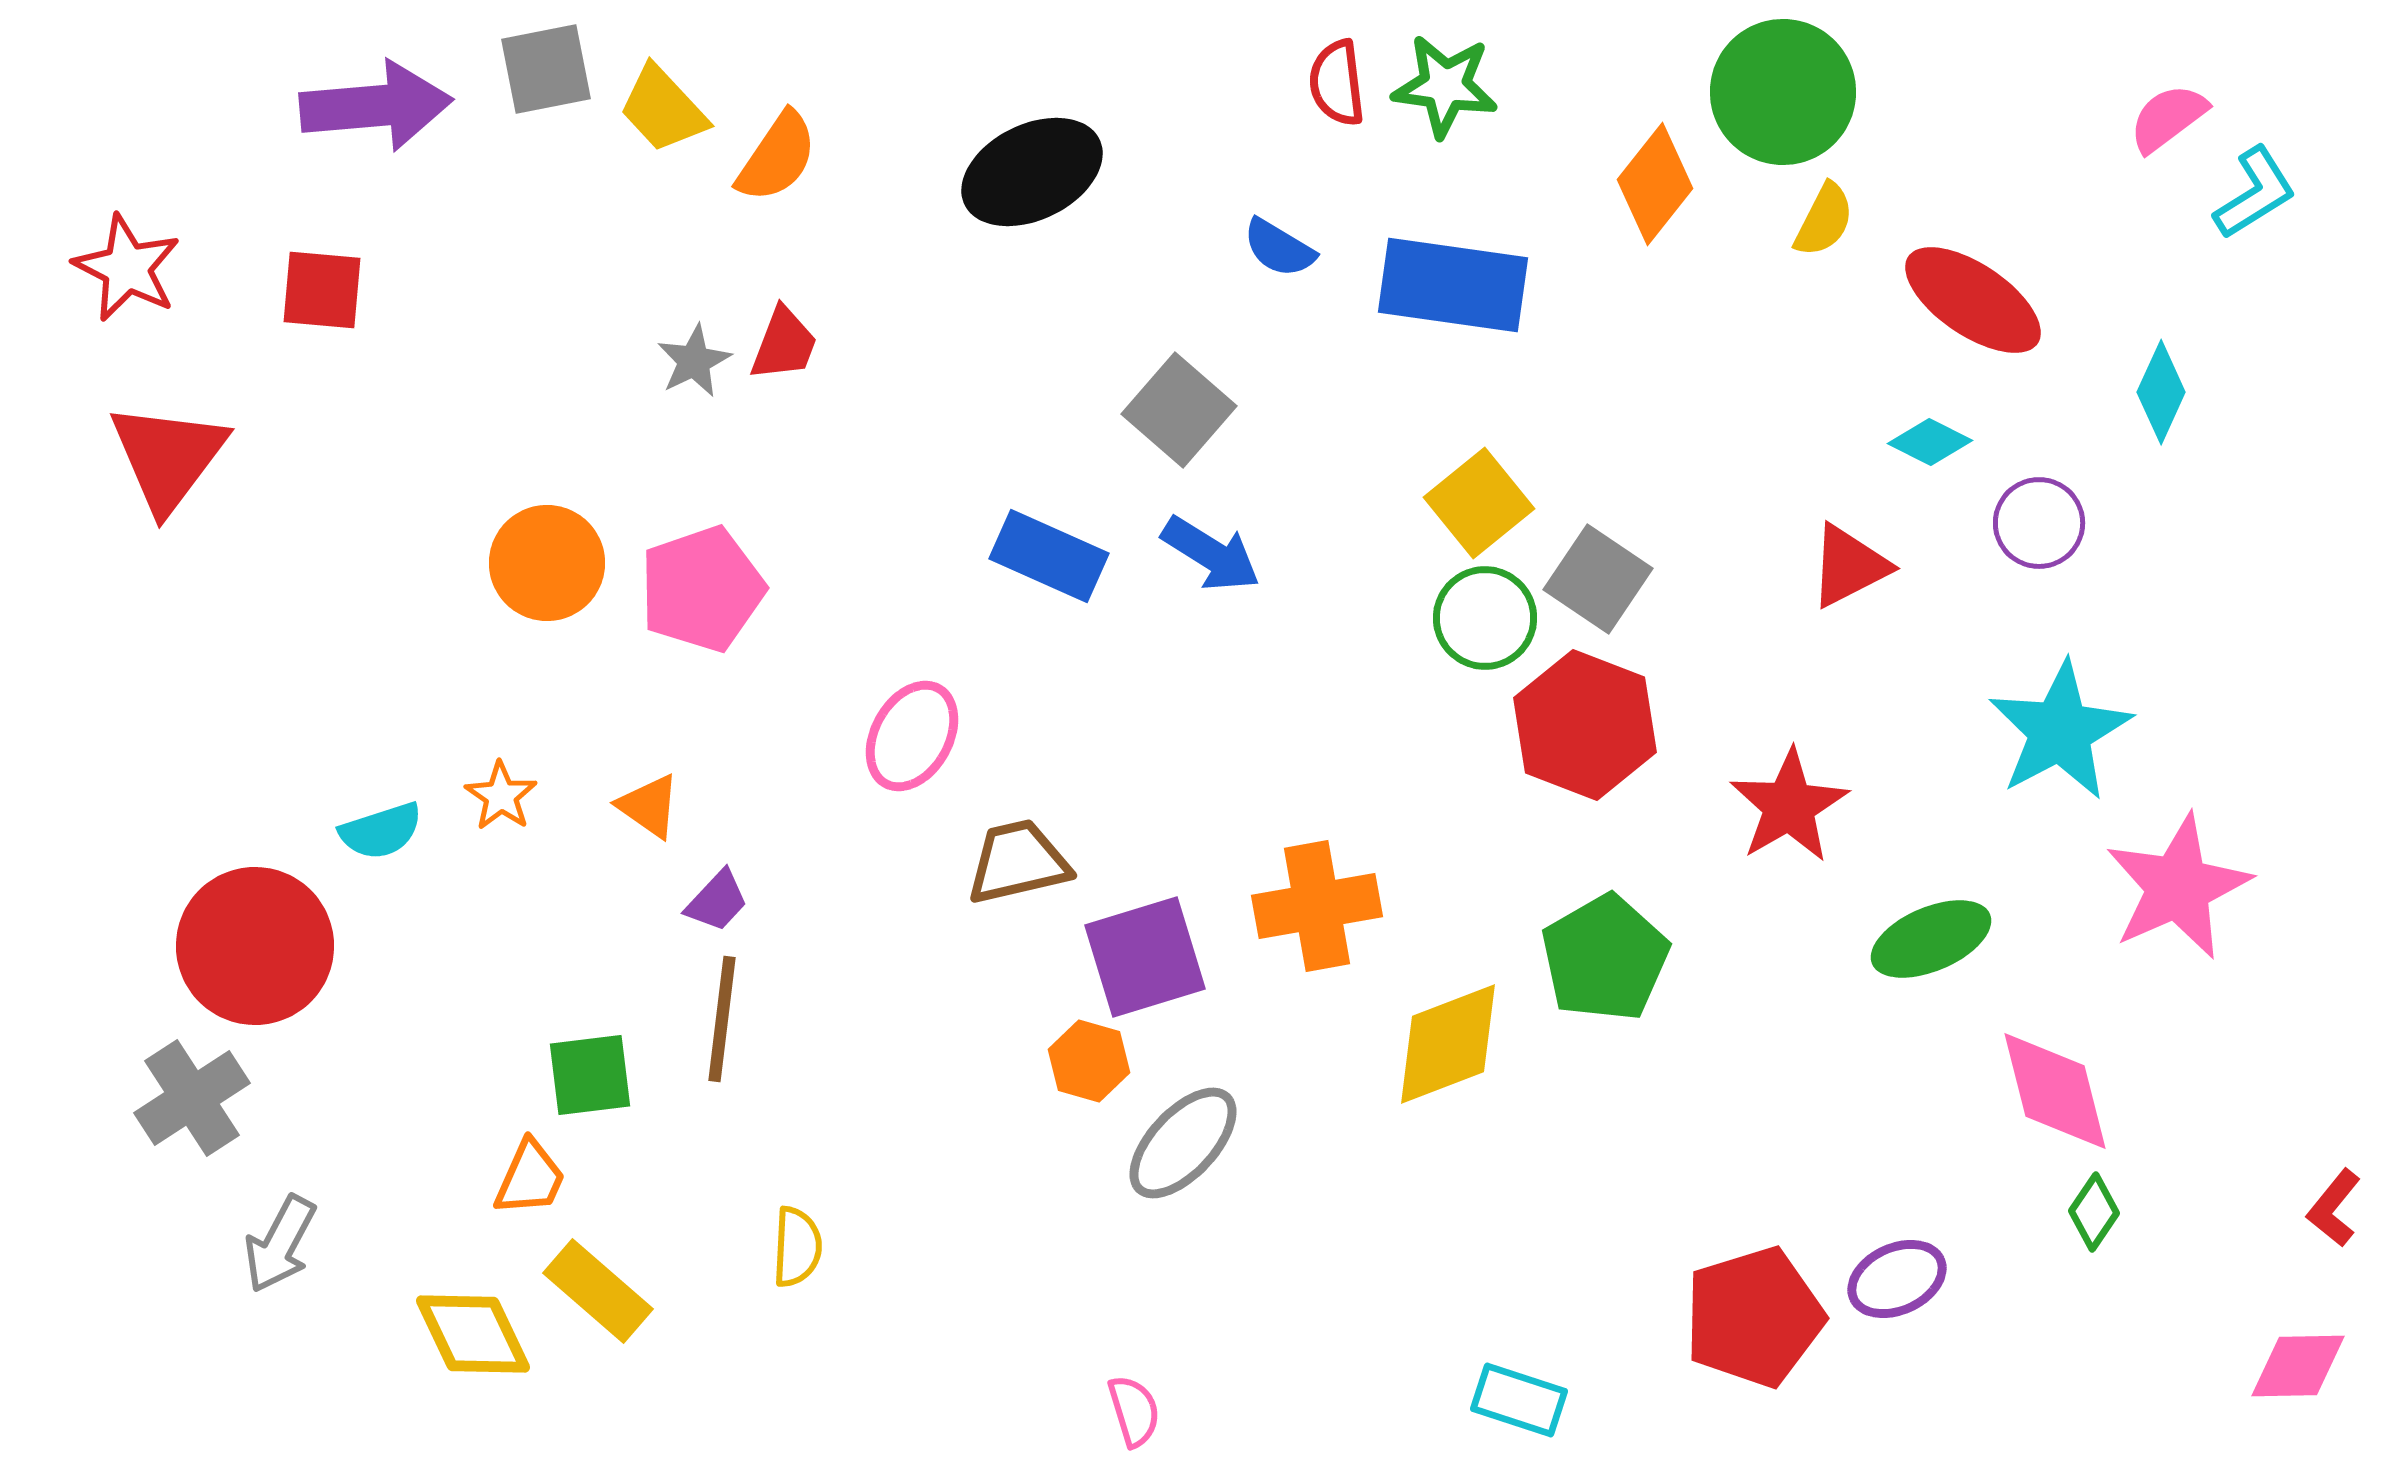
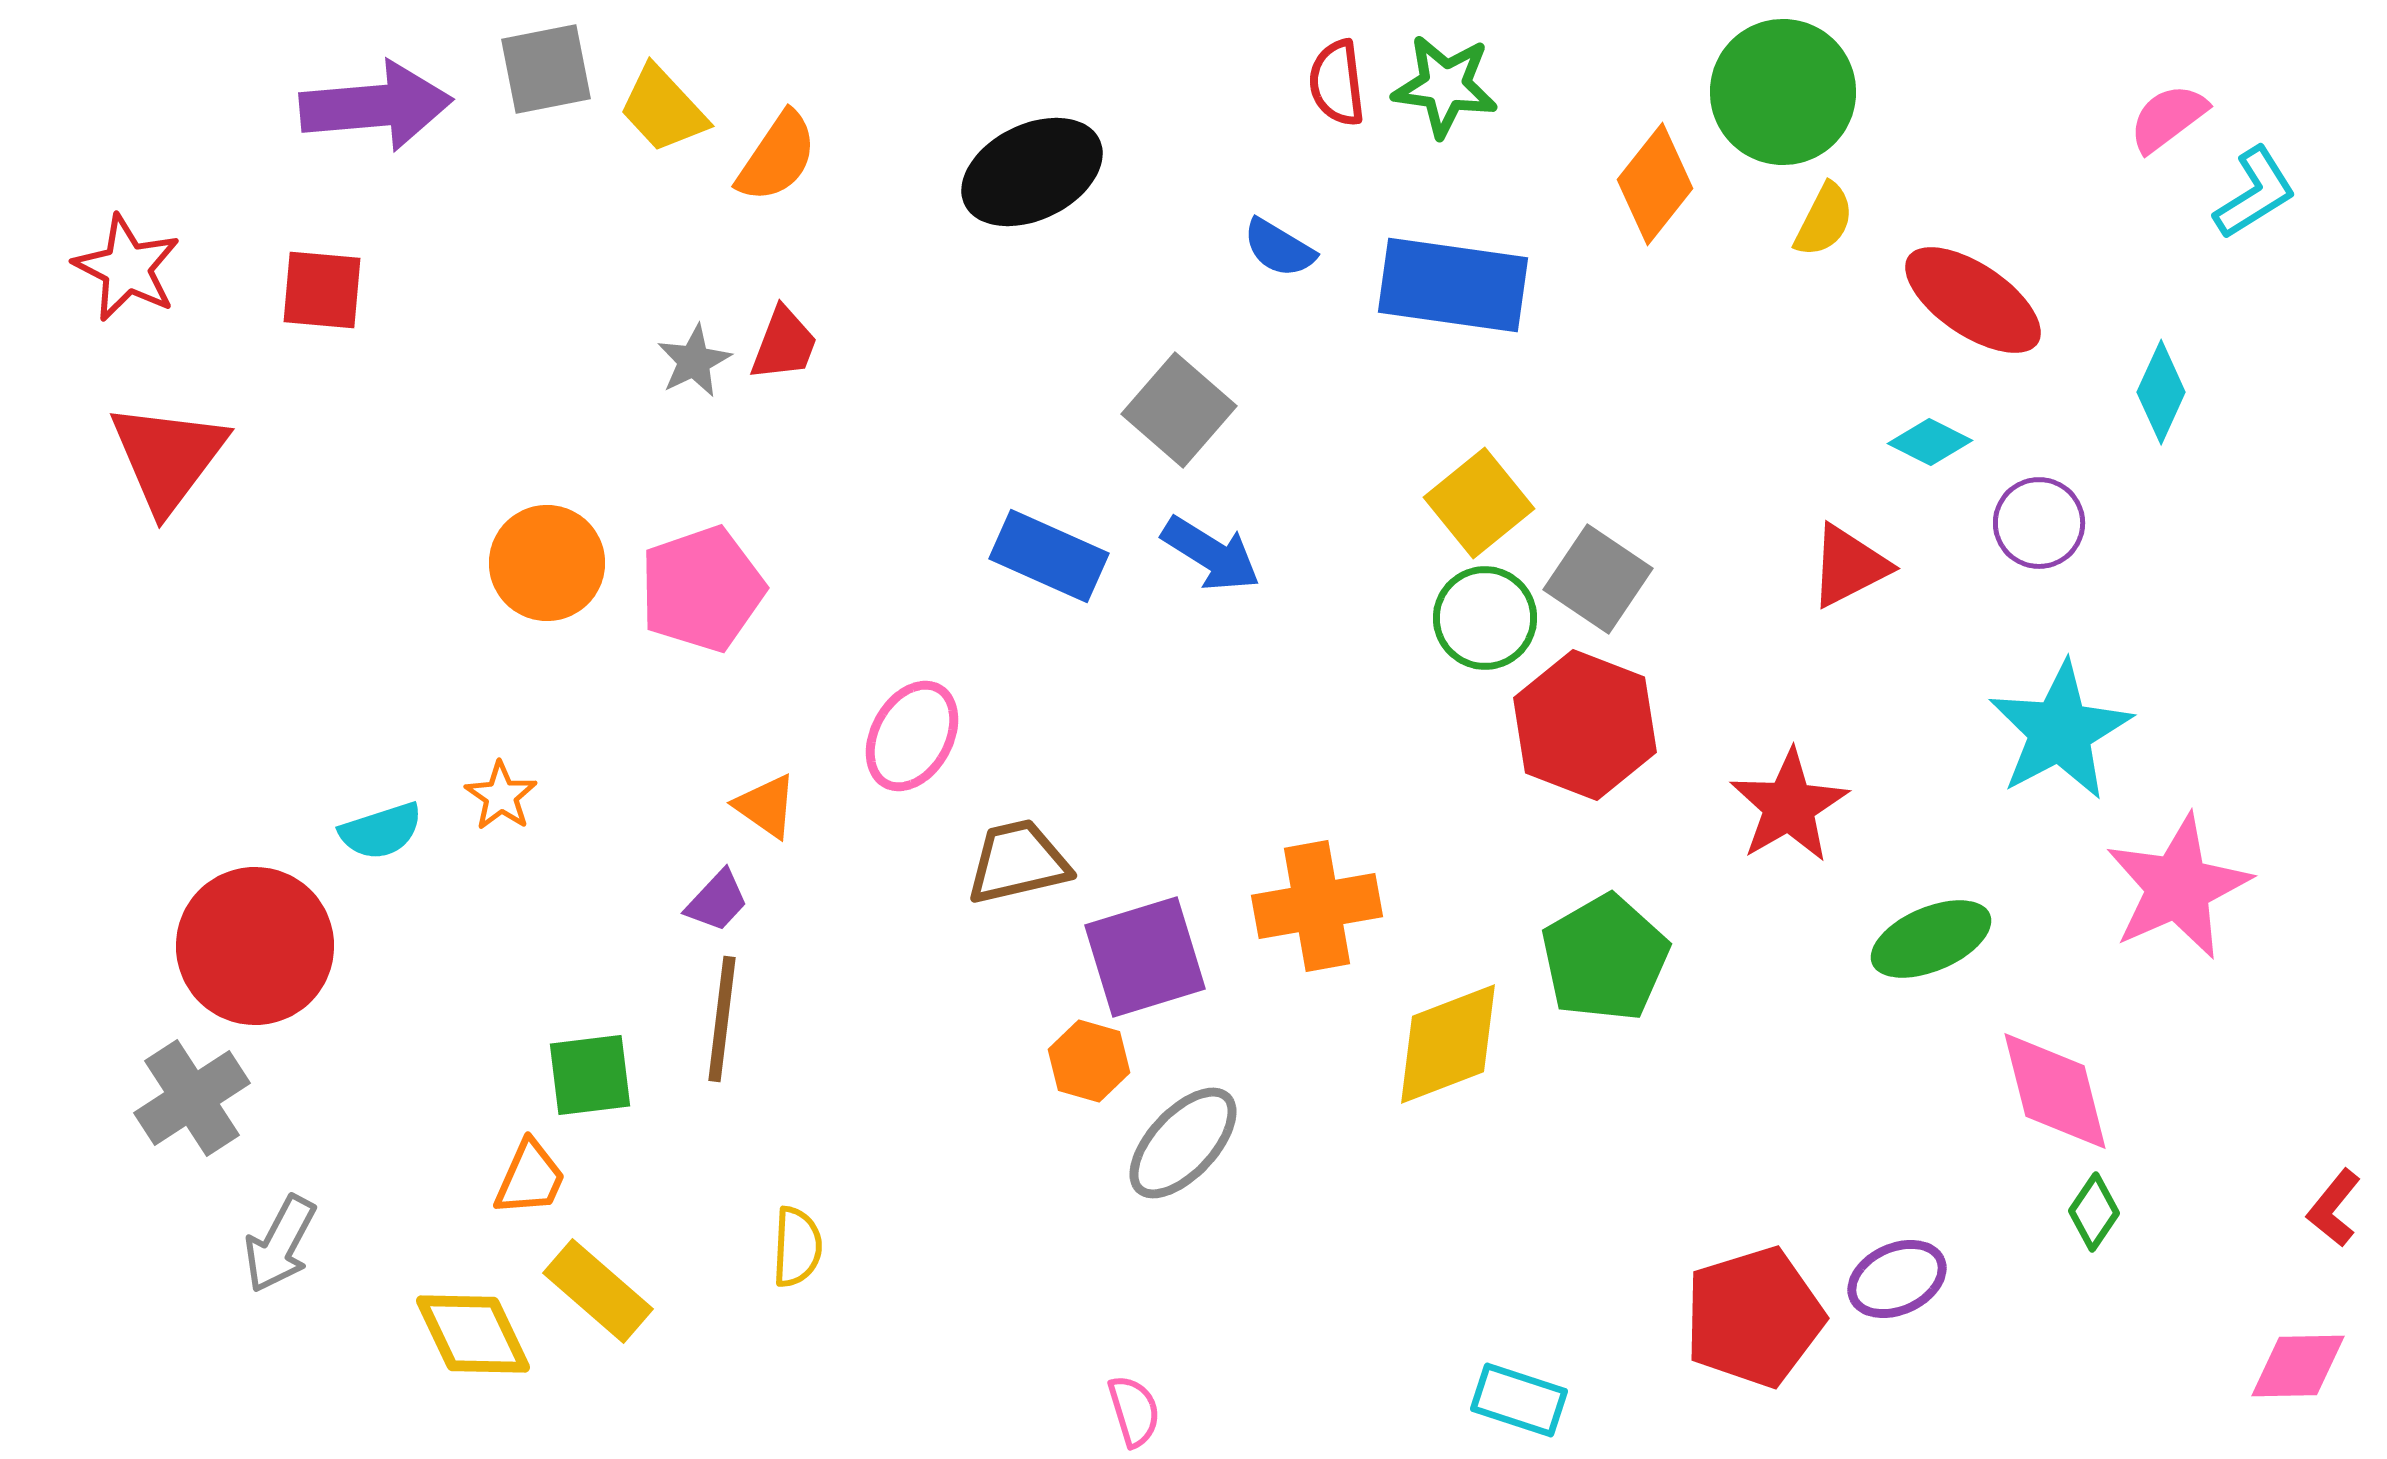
orange triangle at (649, 806): moved 117 px right
